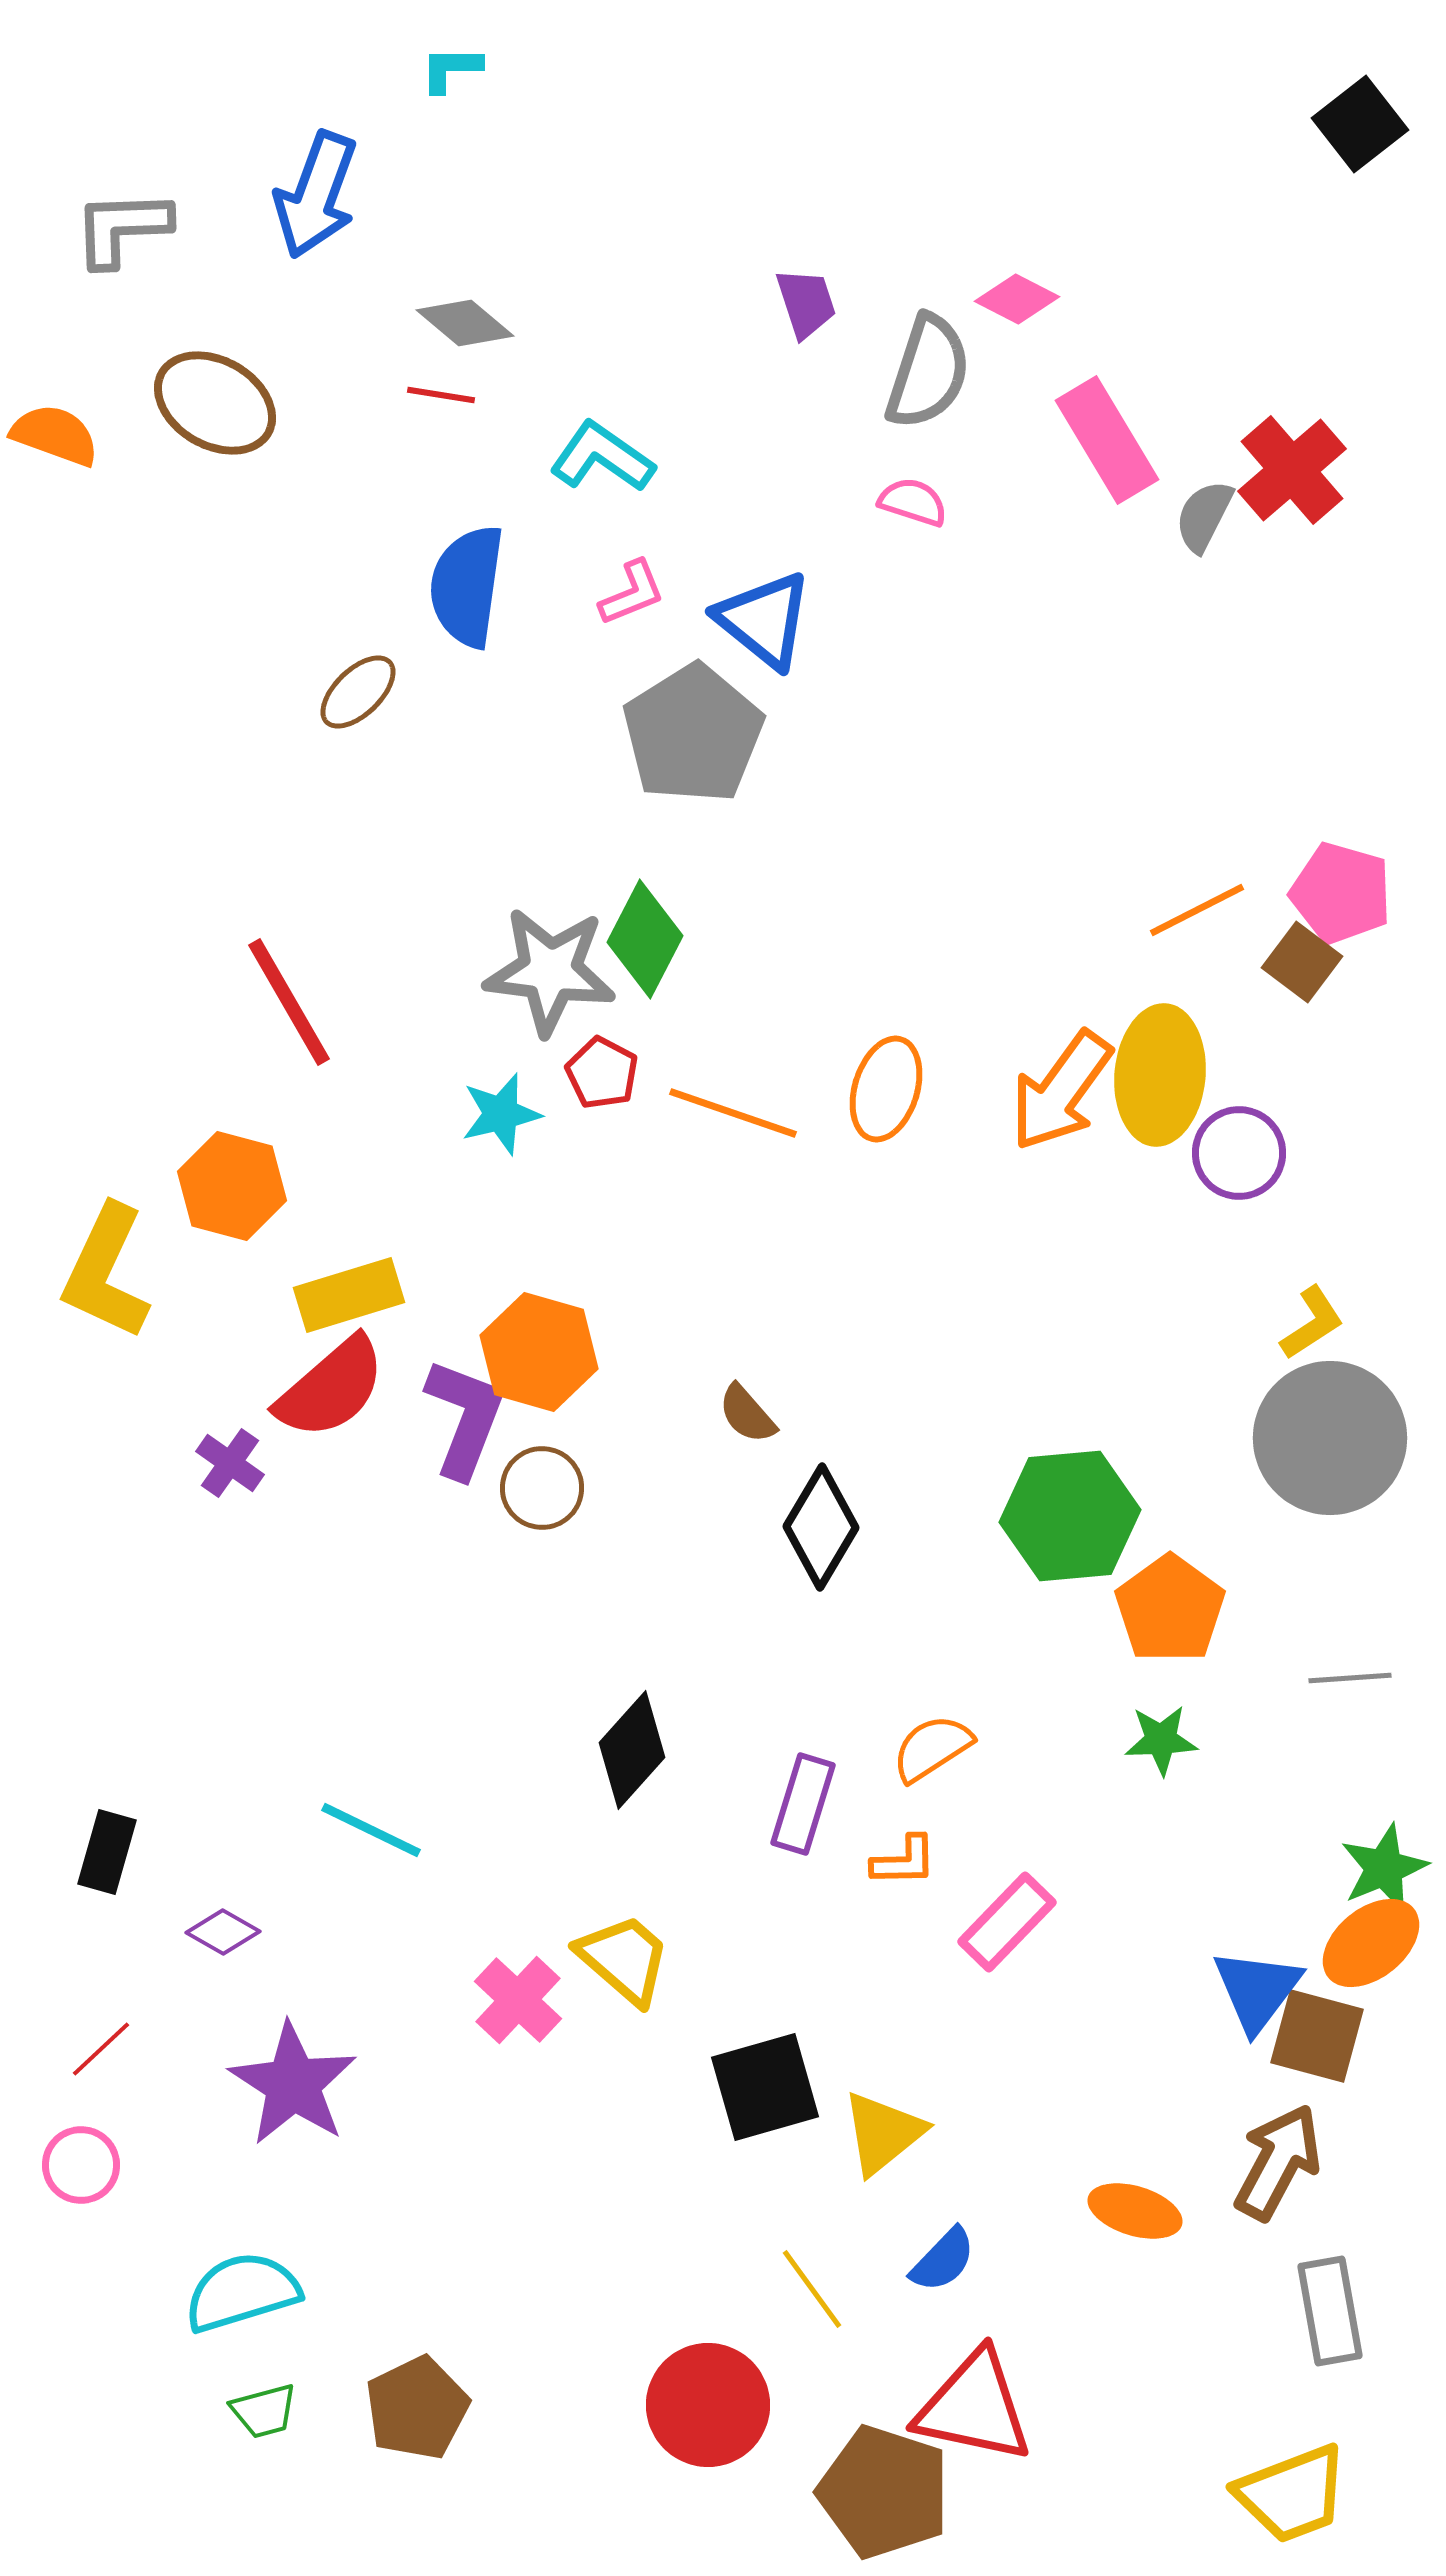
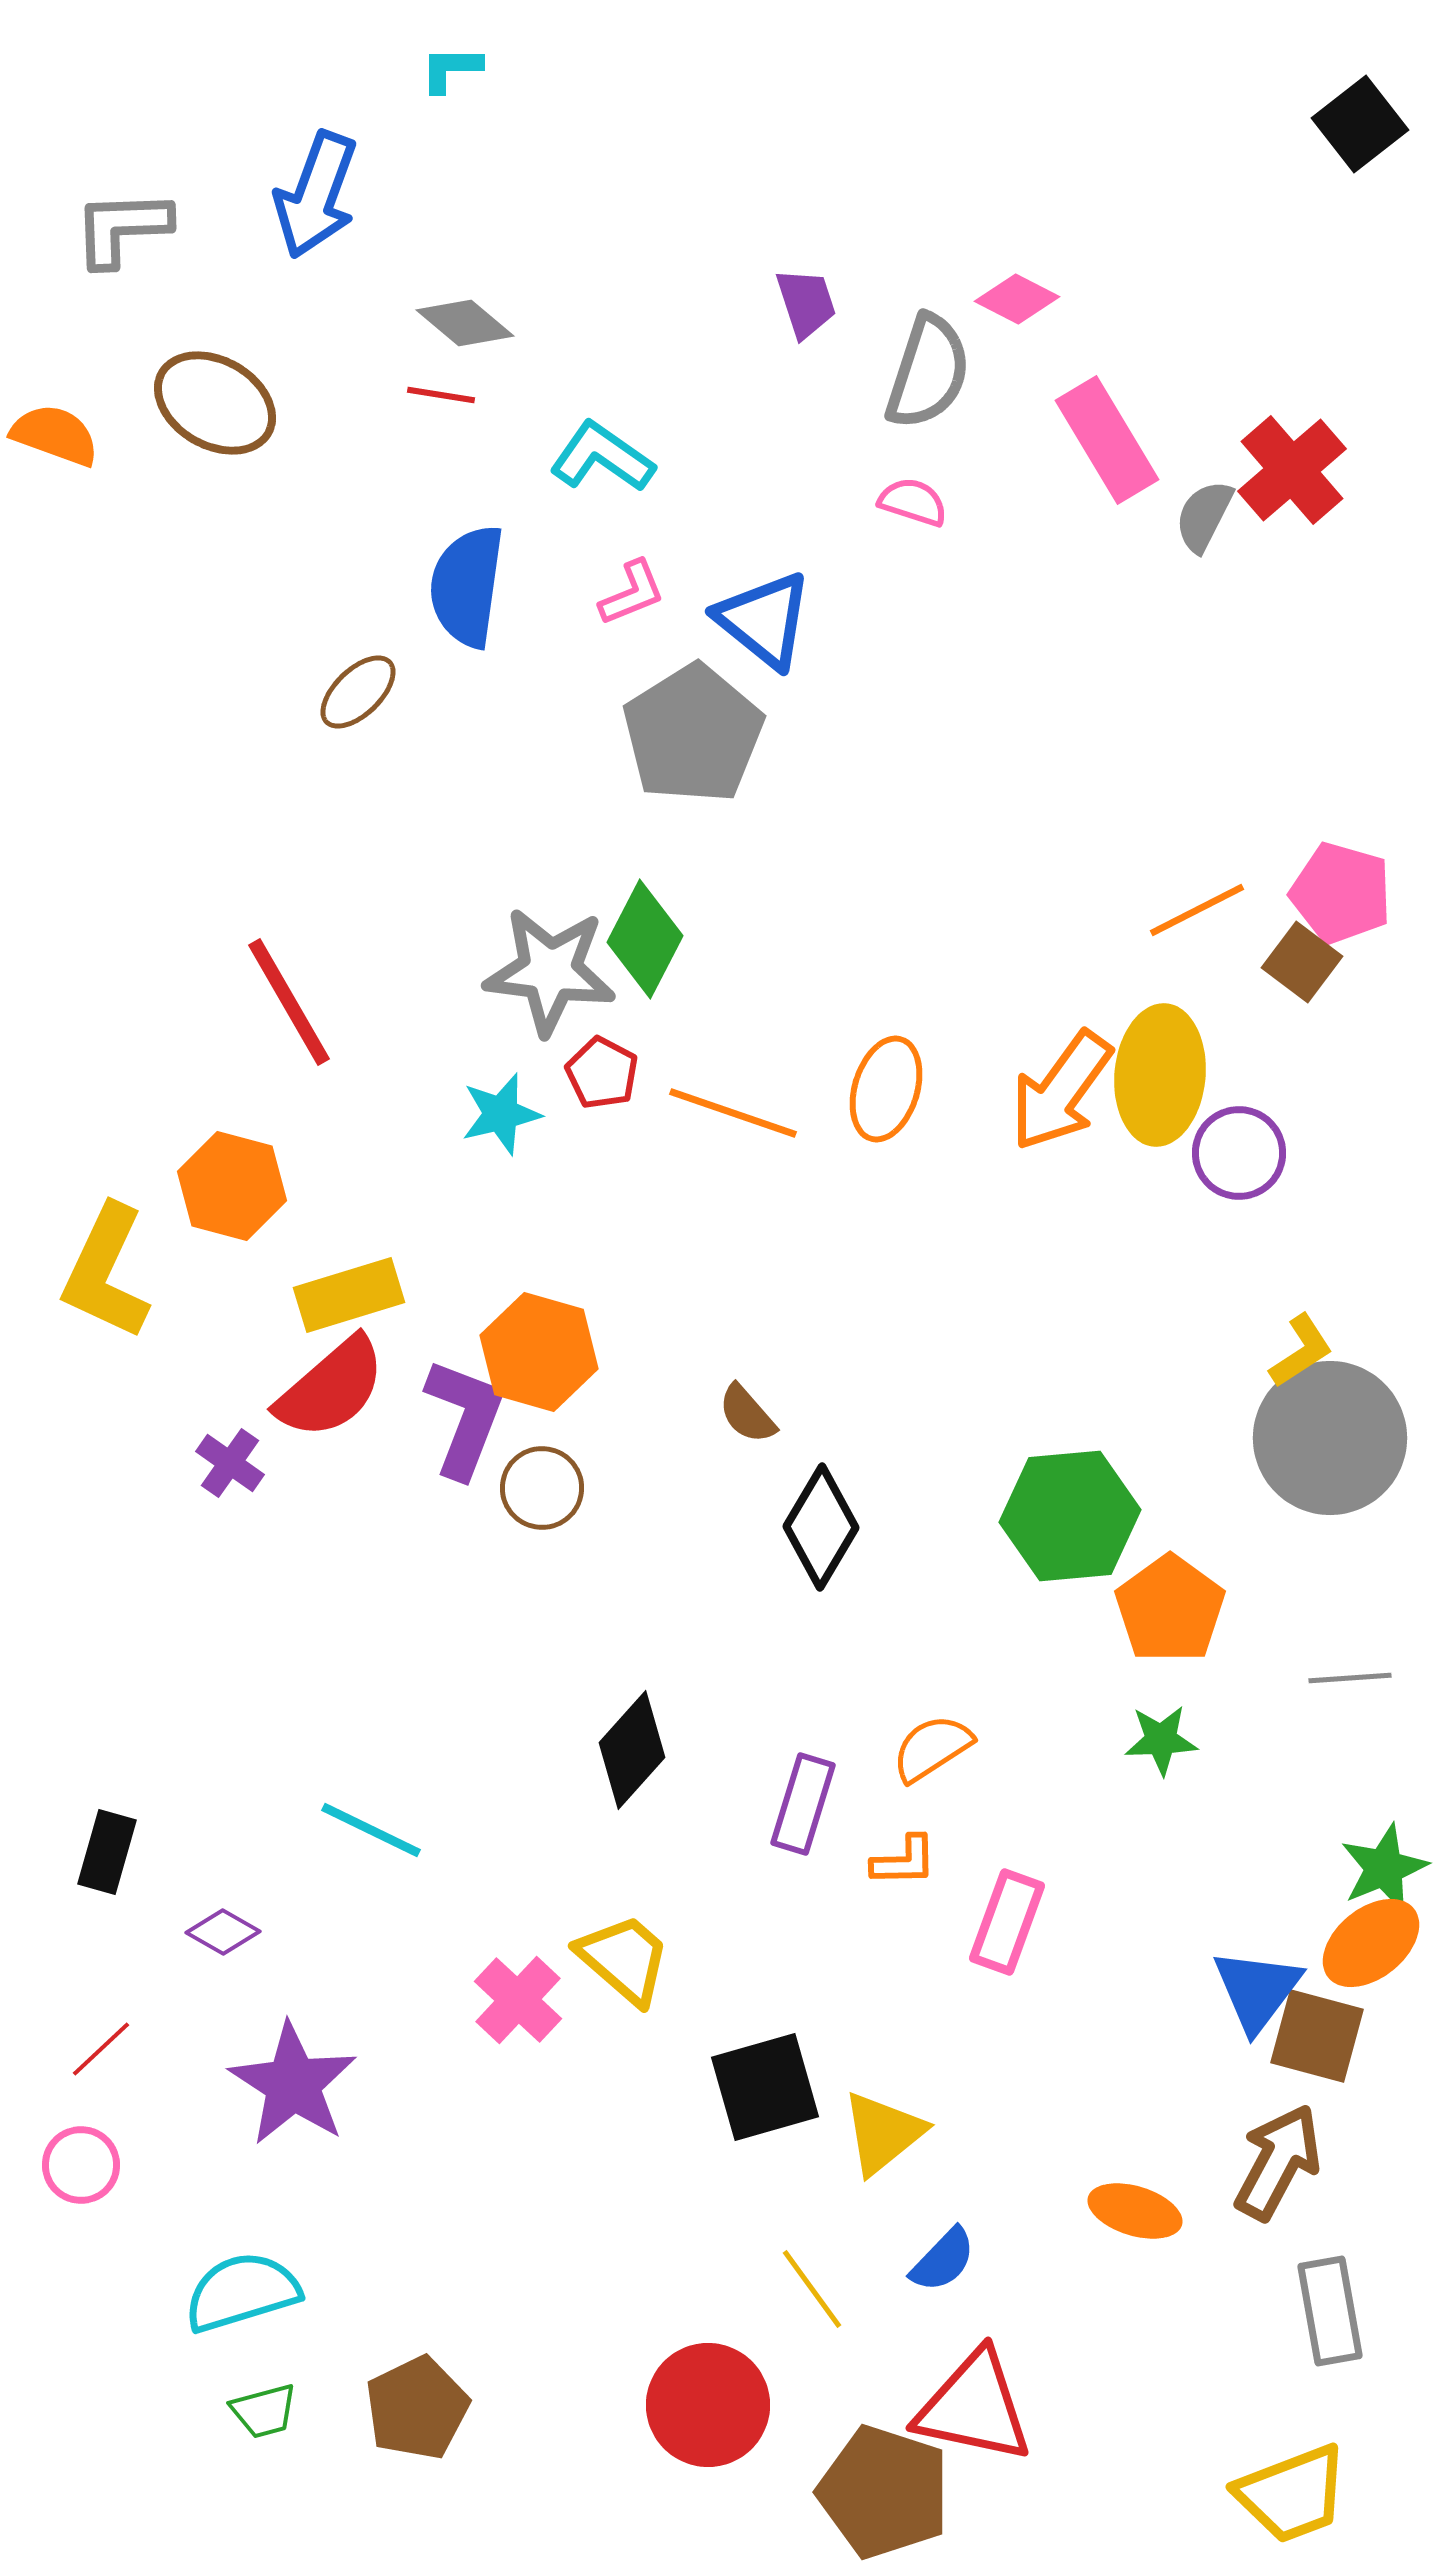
yellow L-shape at (1312, 1323): moved 11 px left, 28 px down
pink rectangle at (1007, 1922): rotated 24 degrees counterclockwise
